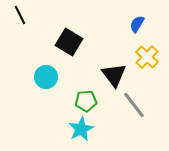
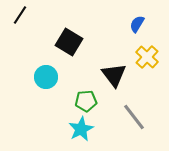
black line: rotated 60 degrees clockwise
gray line: moved 12 px down
